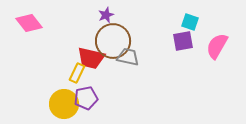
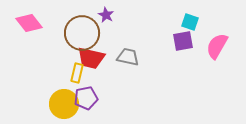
purple star: rotated 21 degrees counterclockwise
brown circle: moved 31 px left, 8 px up
yellow rectangle: rotated 12 degrees counterclockwise
